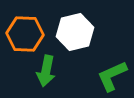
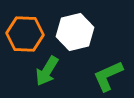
green arrow: moved 1 px right; rotated 20 degrees clockwise
green L-shape: moved 4 px left
